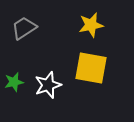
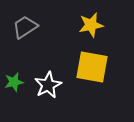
gray trapezoid: moved 1 px right, 1 px up
yellow square: moved 1 px right, 1 px up
white star: rotated 8 degrees counterclockwise
